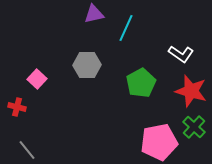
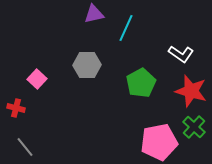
red cross: moved 1 px left, 1 px down
gray line: moved 2 px left, 3 px up
